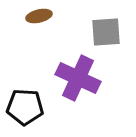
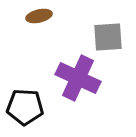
gray square: moved 2 px right, 5 px down
